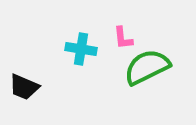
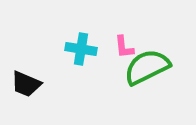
pink L-shape: moved 1 px right, 9 px down
black trapezoid: moved 2 px right, 3 px up
